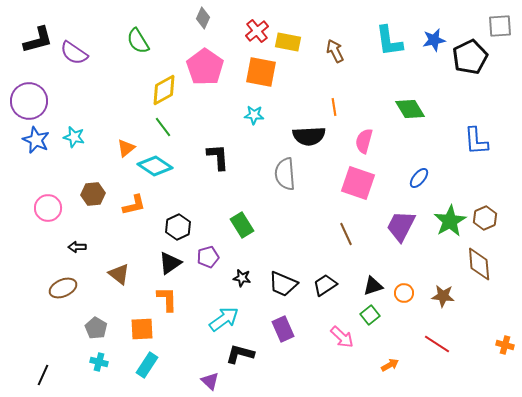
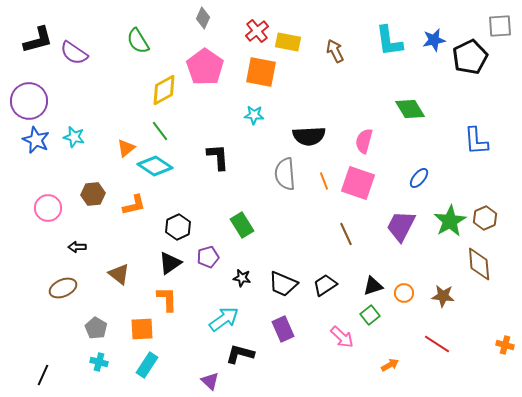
orange line at (334, 107): moved 10 px left, 74 px down; rotated 12 degrees counterclockwise
green line at (163, 127): moved 3 px left, 4 px down
